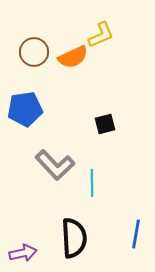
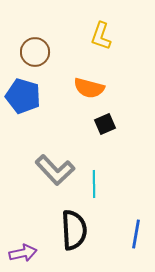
yellow L-shape: moved 1 px down; rotated 132 degrees clockwise
brown circle: moved 1 px right
orange semicircle: moved 16 px right, 31 px down; rotated 40 degrees clockwise
blue pentagon: moved 2 px left, 13 px up; rotated 24 degrees clockwise
black square: rotated 10 degrees counterclockwise
gray L-shape: moved 5 px down
cyan line: moved 2 px right, 1 px down
black semicircle: moved 8 px up
